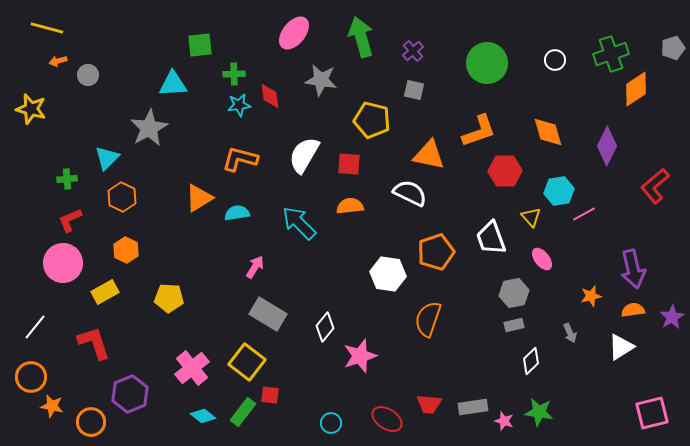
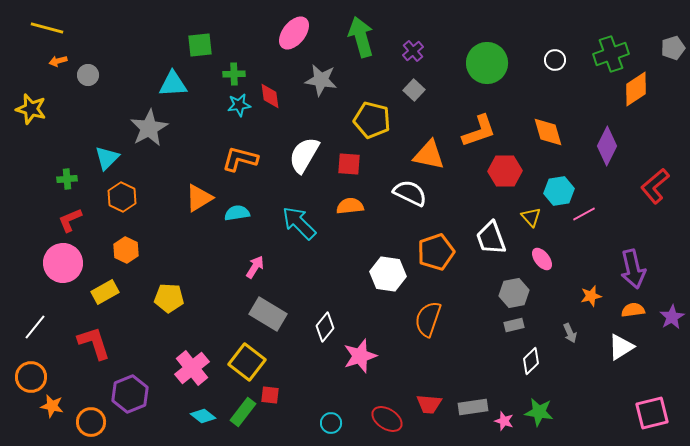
gray square at (414, 90): rotated 30 degrees clockwise
